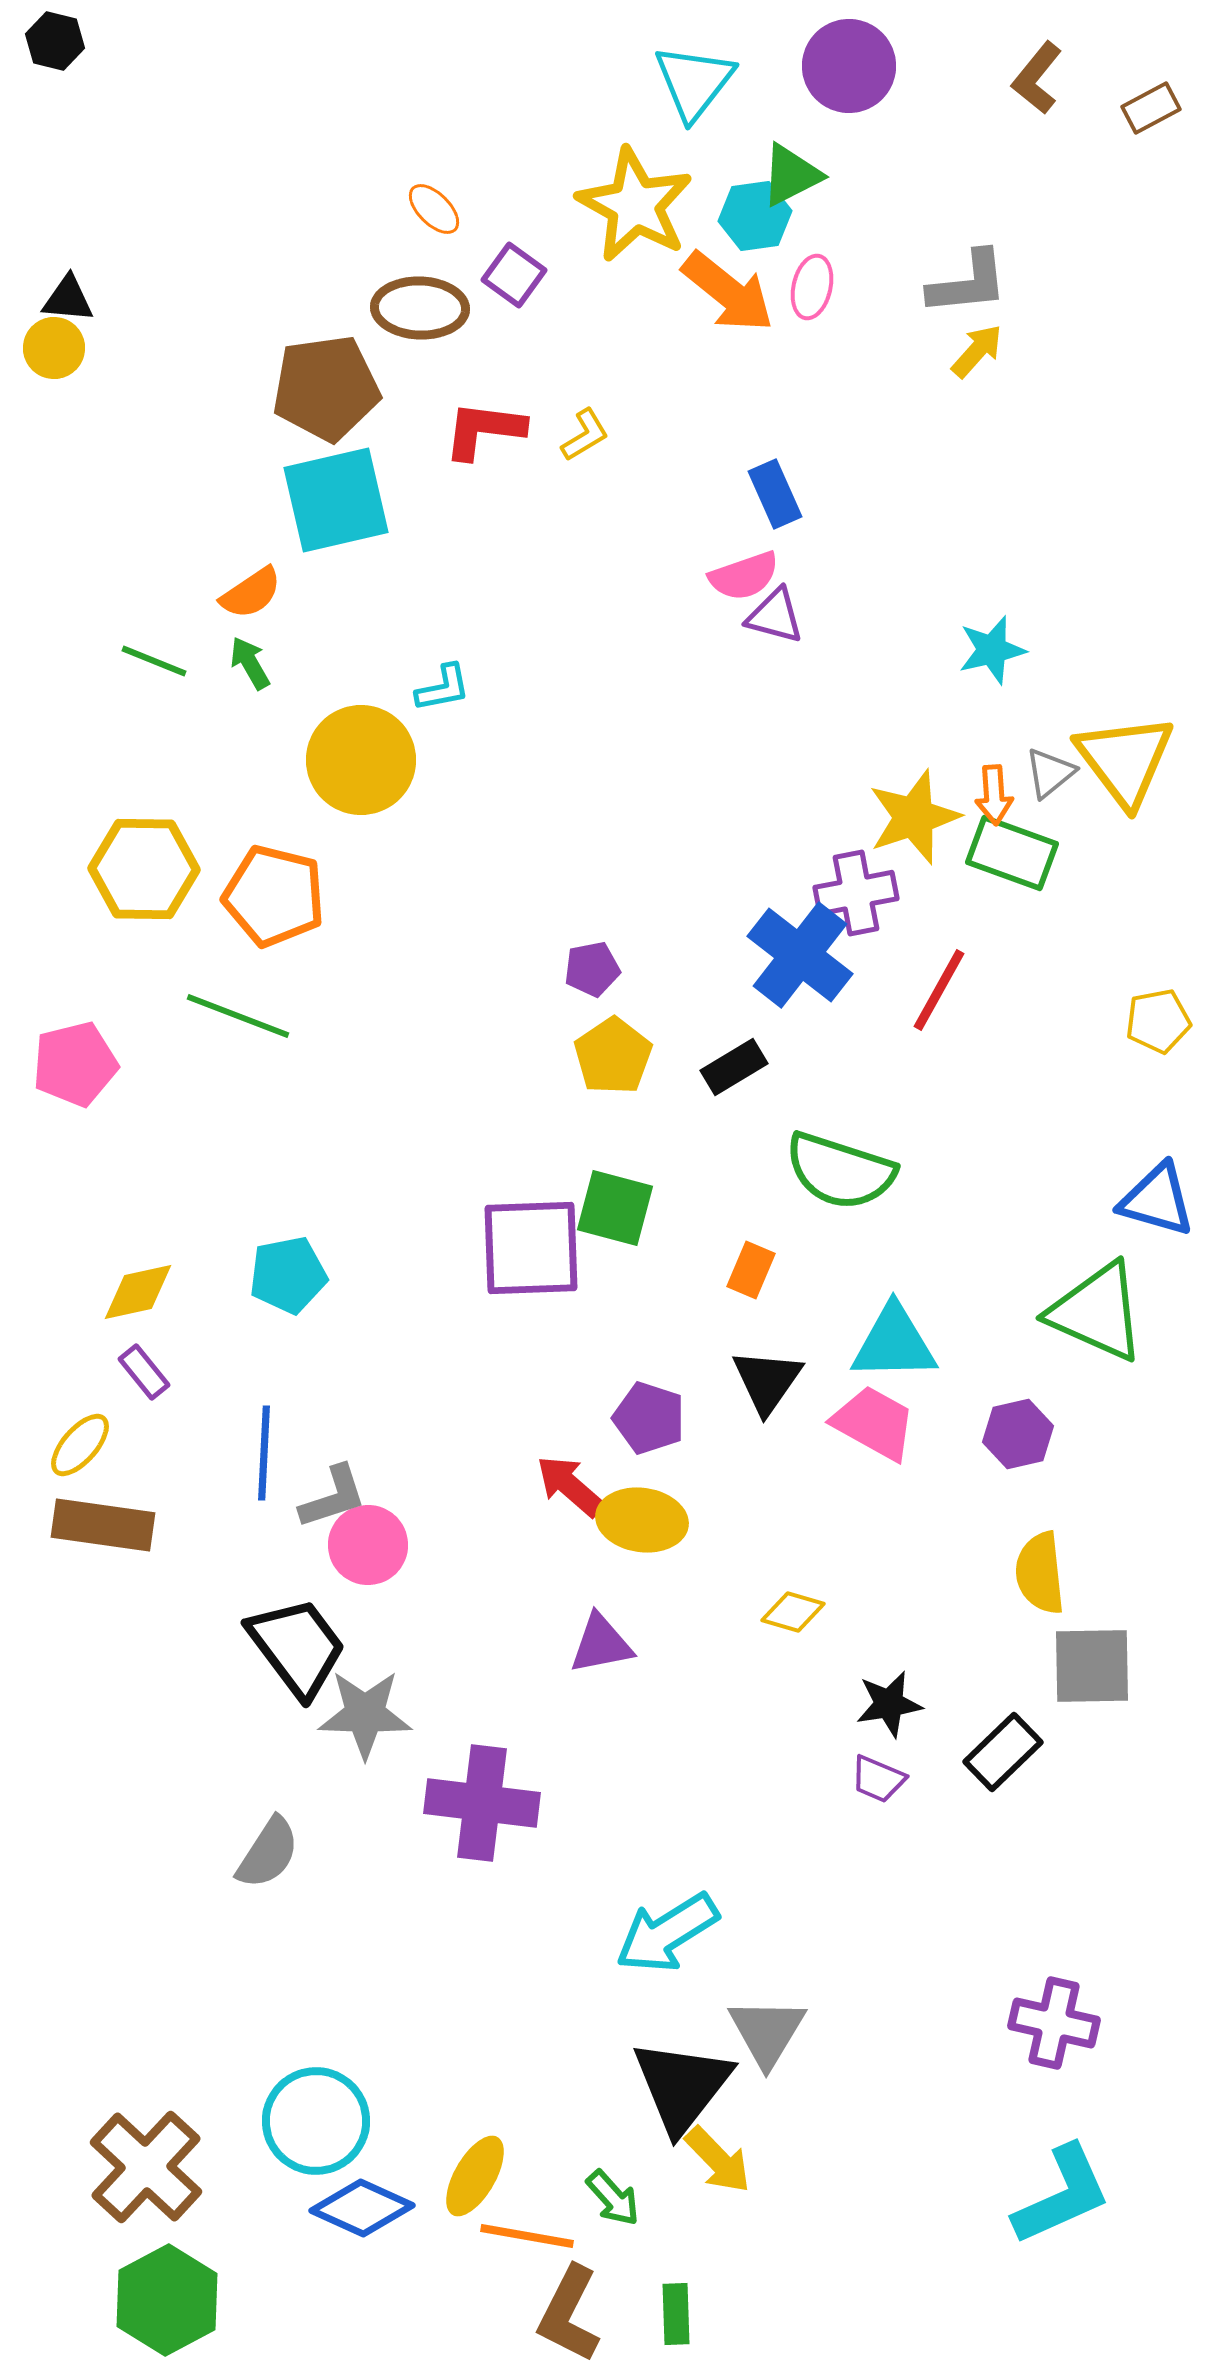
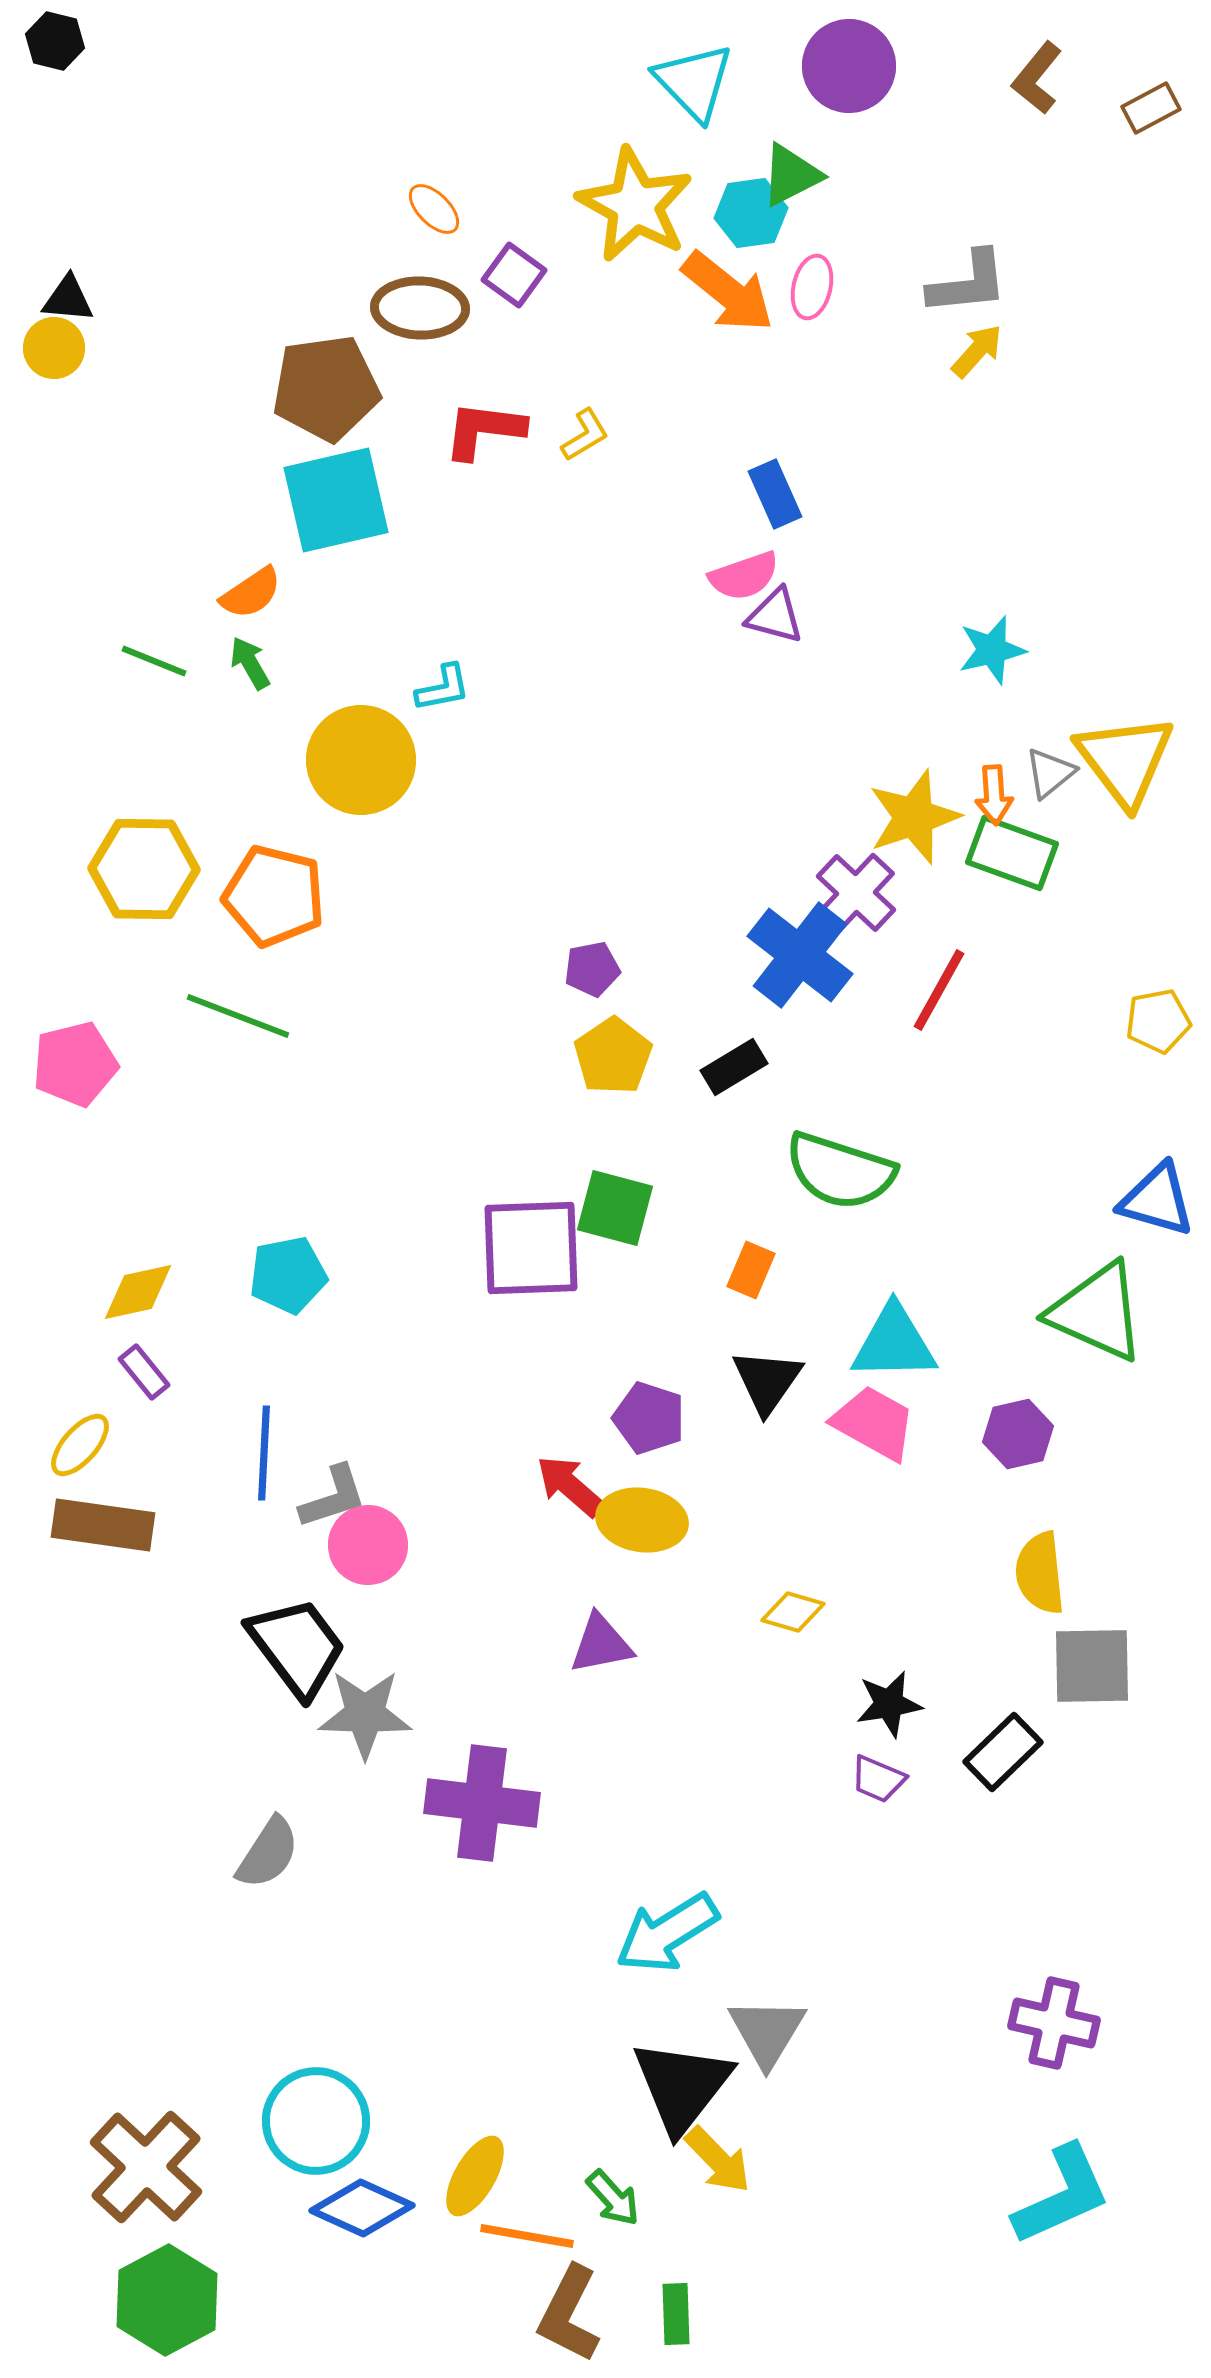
cyan triangle at (694, 82): rotated 22 degrees counterclockwise
cyan hexagon at (755, 216): moved 4 px left, 3 px up
purple cross at (856, 893): rotated 36 degrees counterclockwise
